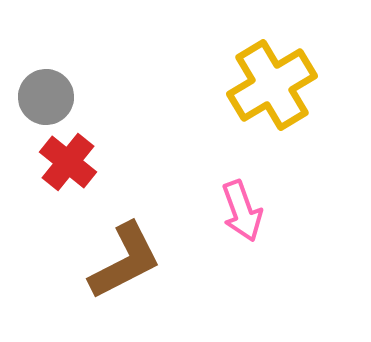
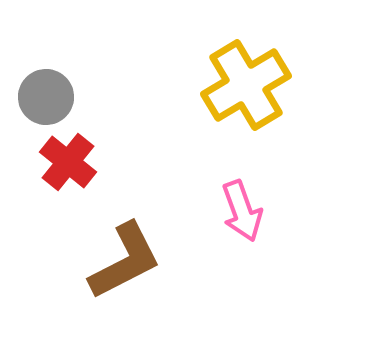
yellow cross: moved 26 px left
